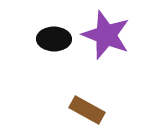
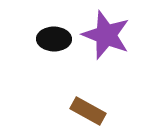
brown rectangle: moved 1 px right, 1 px down
